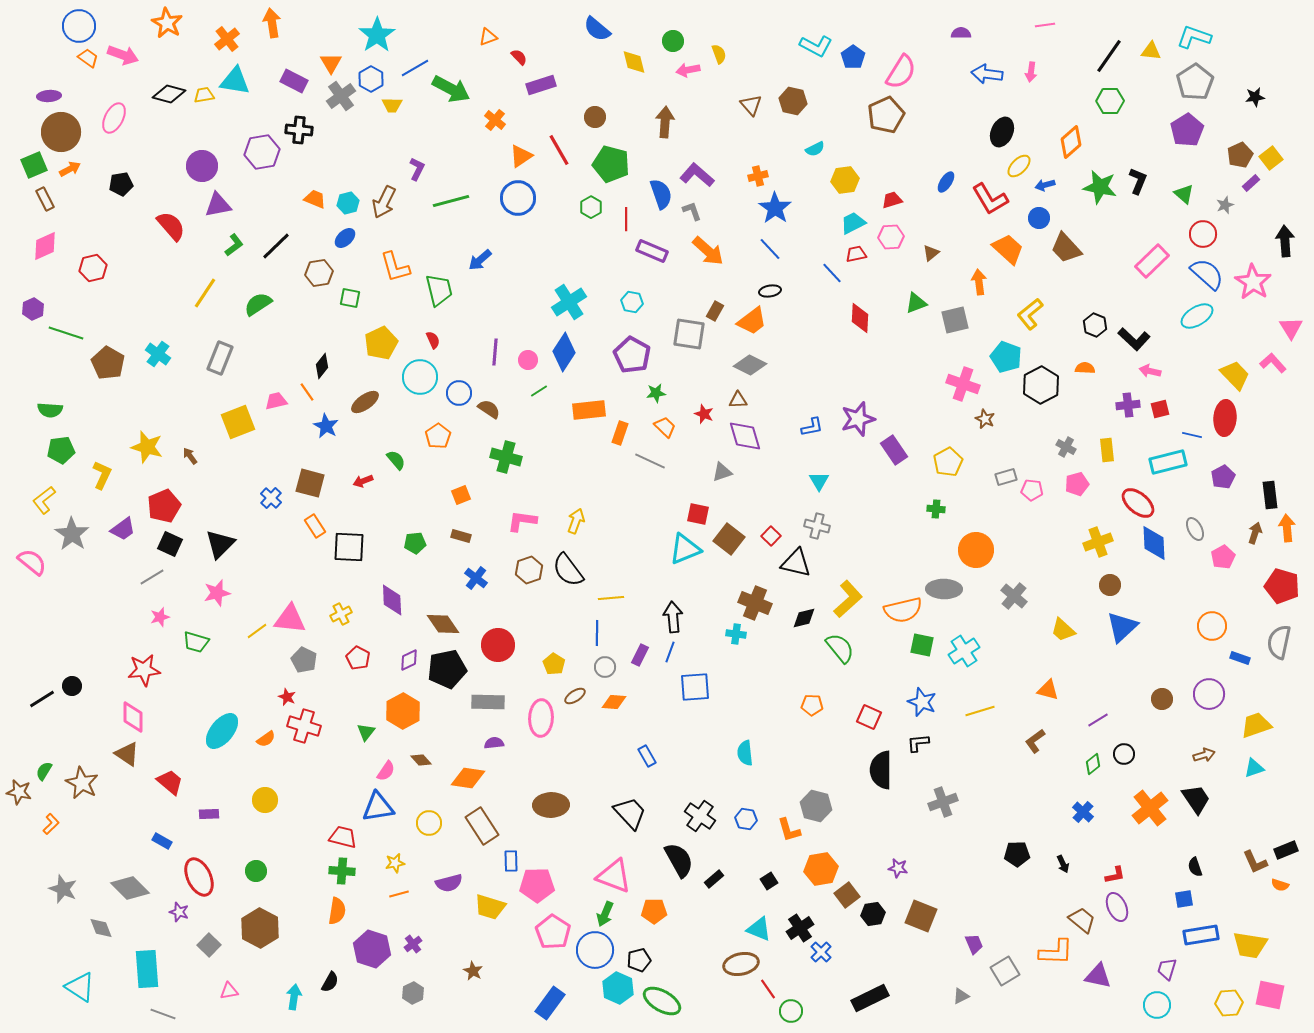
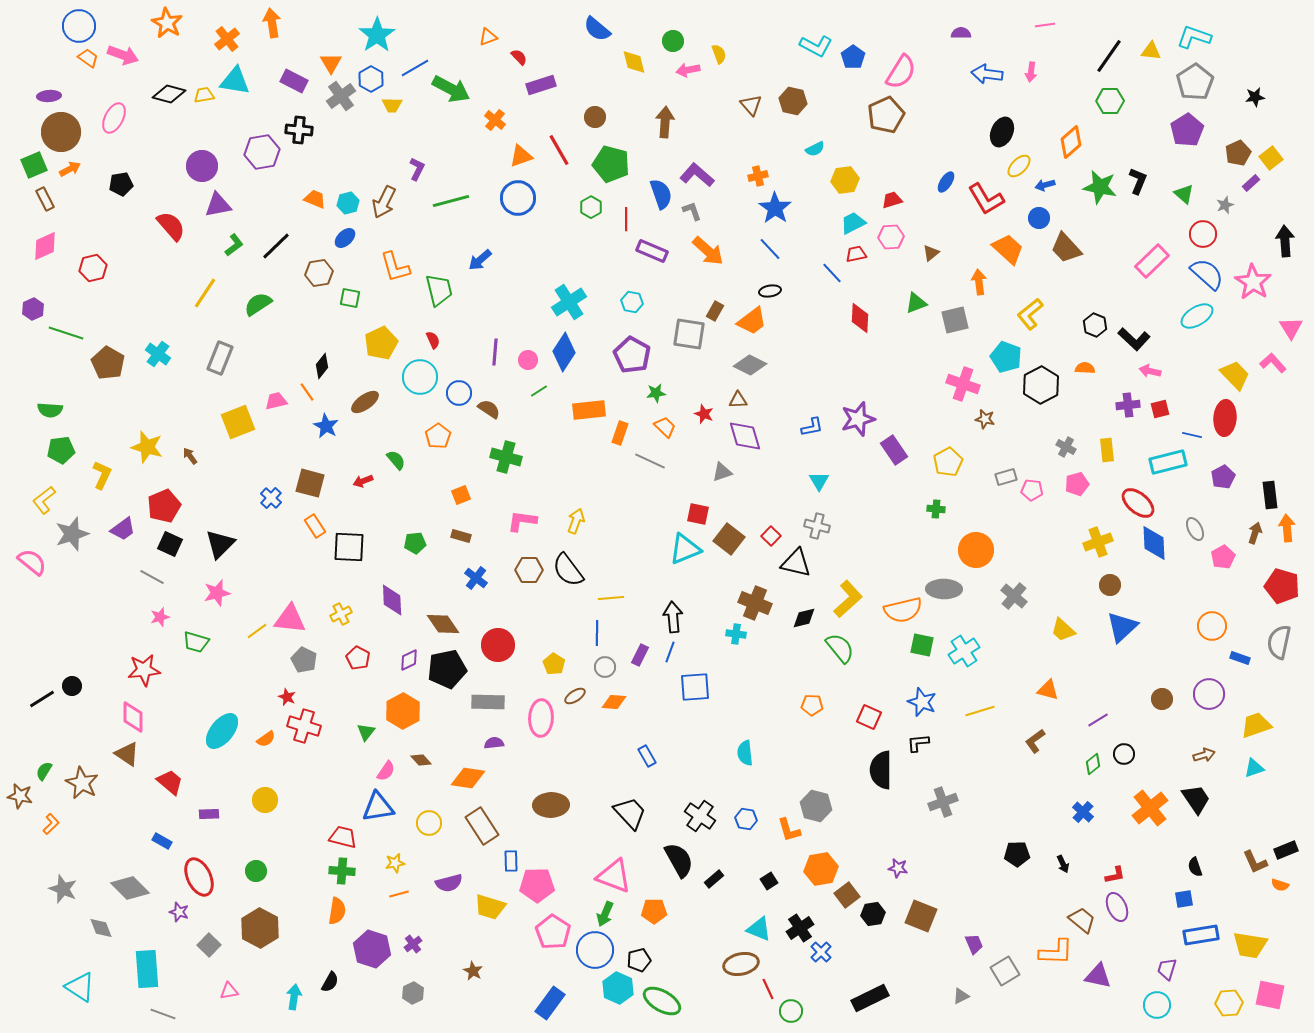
brown pentagon at (1240, 155): moved 2 px left, 2 px up
orange triangle at (521, 156): rotated 15 degrees clockwise
red L-shape at (990, 199): moved 4 px left
brown star at (985, 419): rotated 12 degrees counterclockwise
gray star at (72, 534): rotated 20 degrees clockwise
brown hexagon at (529, 570): rotated 20 degrees clockwise
gray line at (152, 577): rotated 60 degrees clockwise
brown star at (19, 792): moved 1 px right, 4 px down
red line at (768, 989): rotated 10 degrees clockwise
